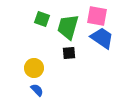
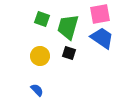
pink square: moved 3 px right, 2 px up; rotated 20 degrees counterclockwise
black square: rotated 24 degrees clockwise
yellow circle: moved 6 px right, 12 px up
